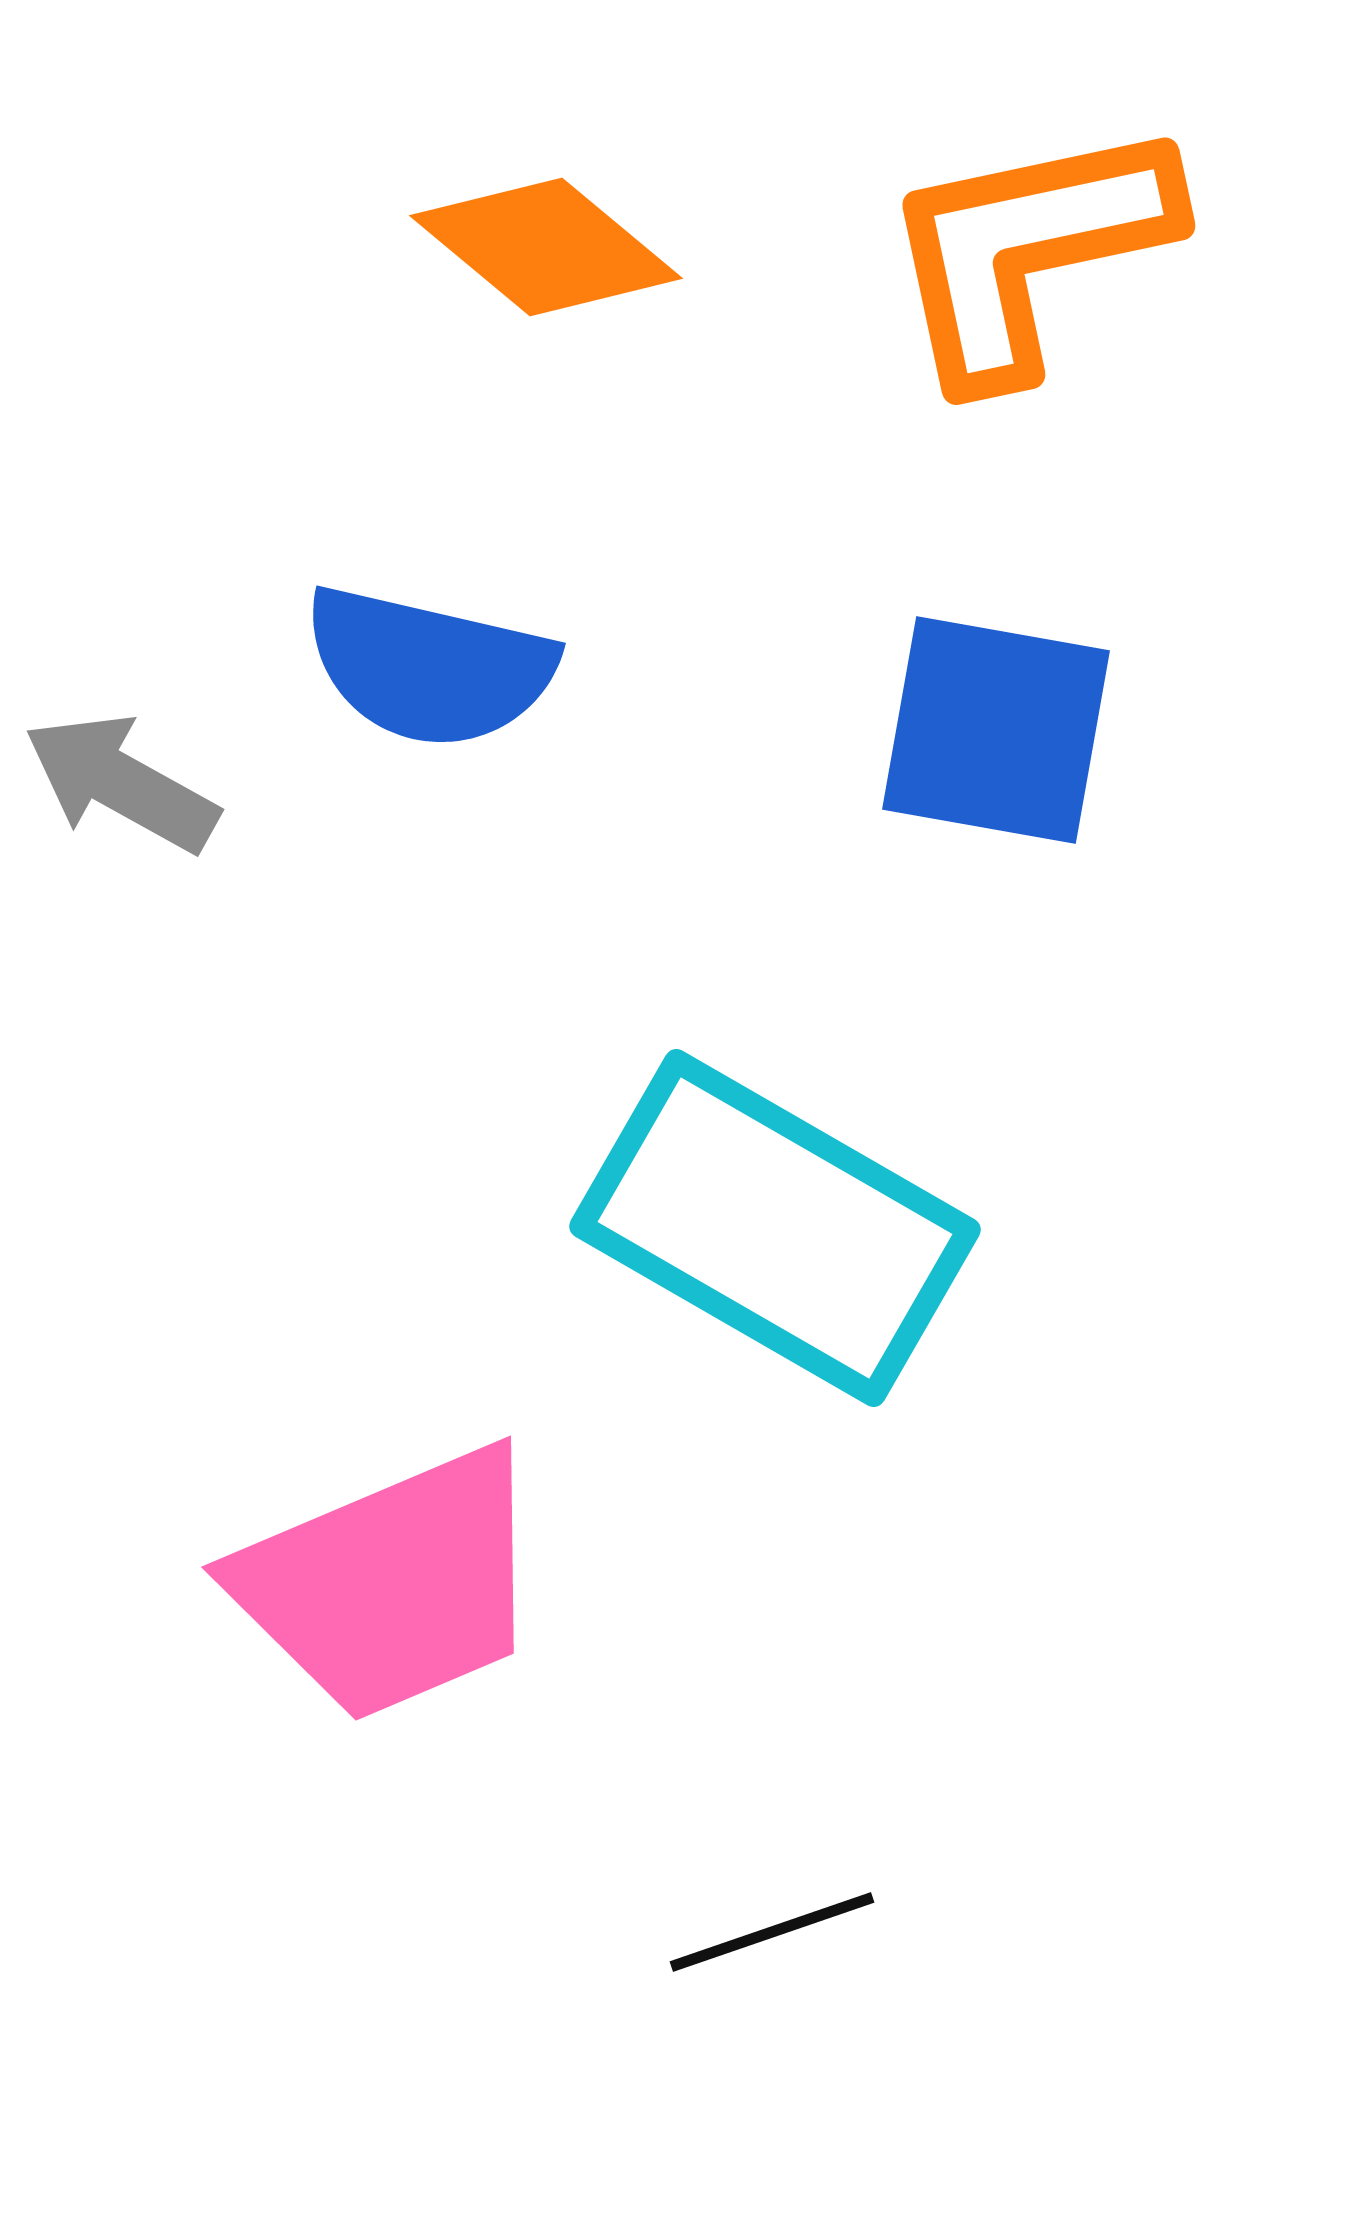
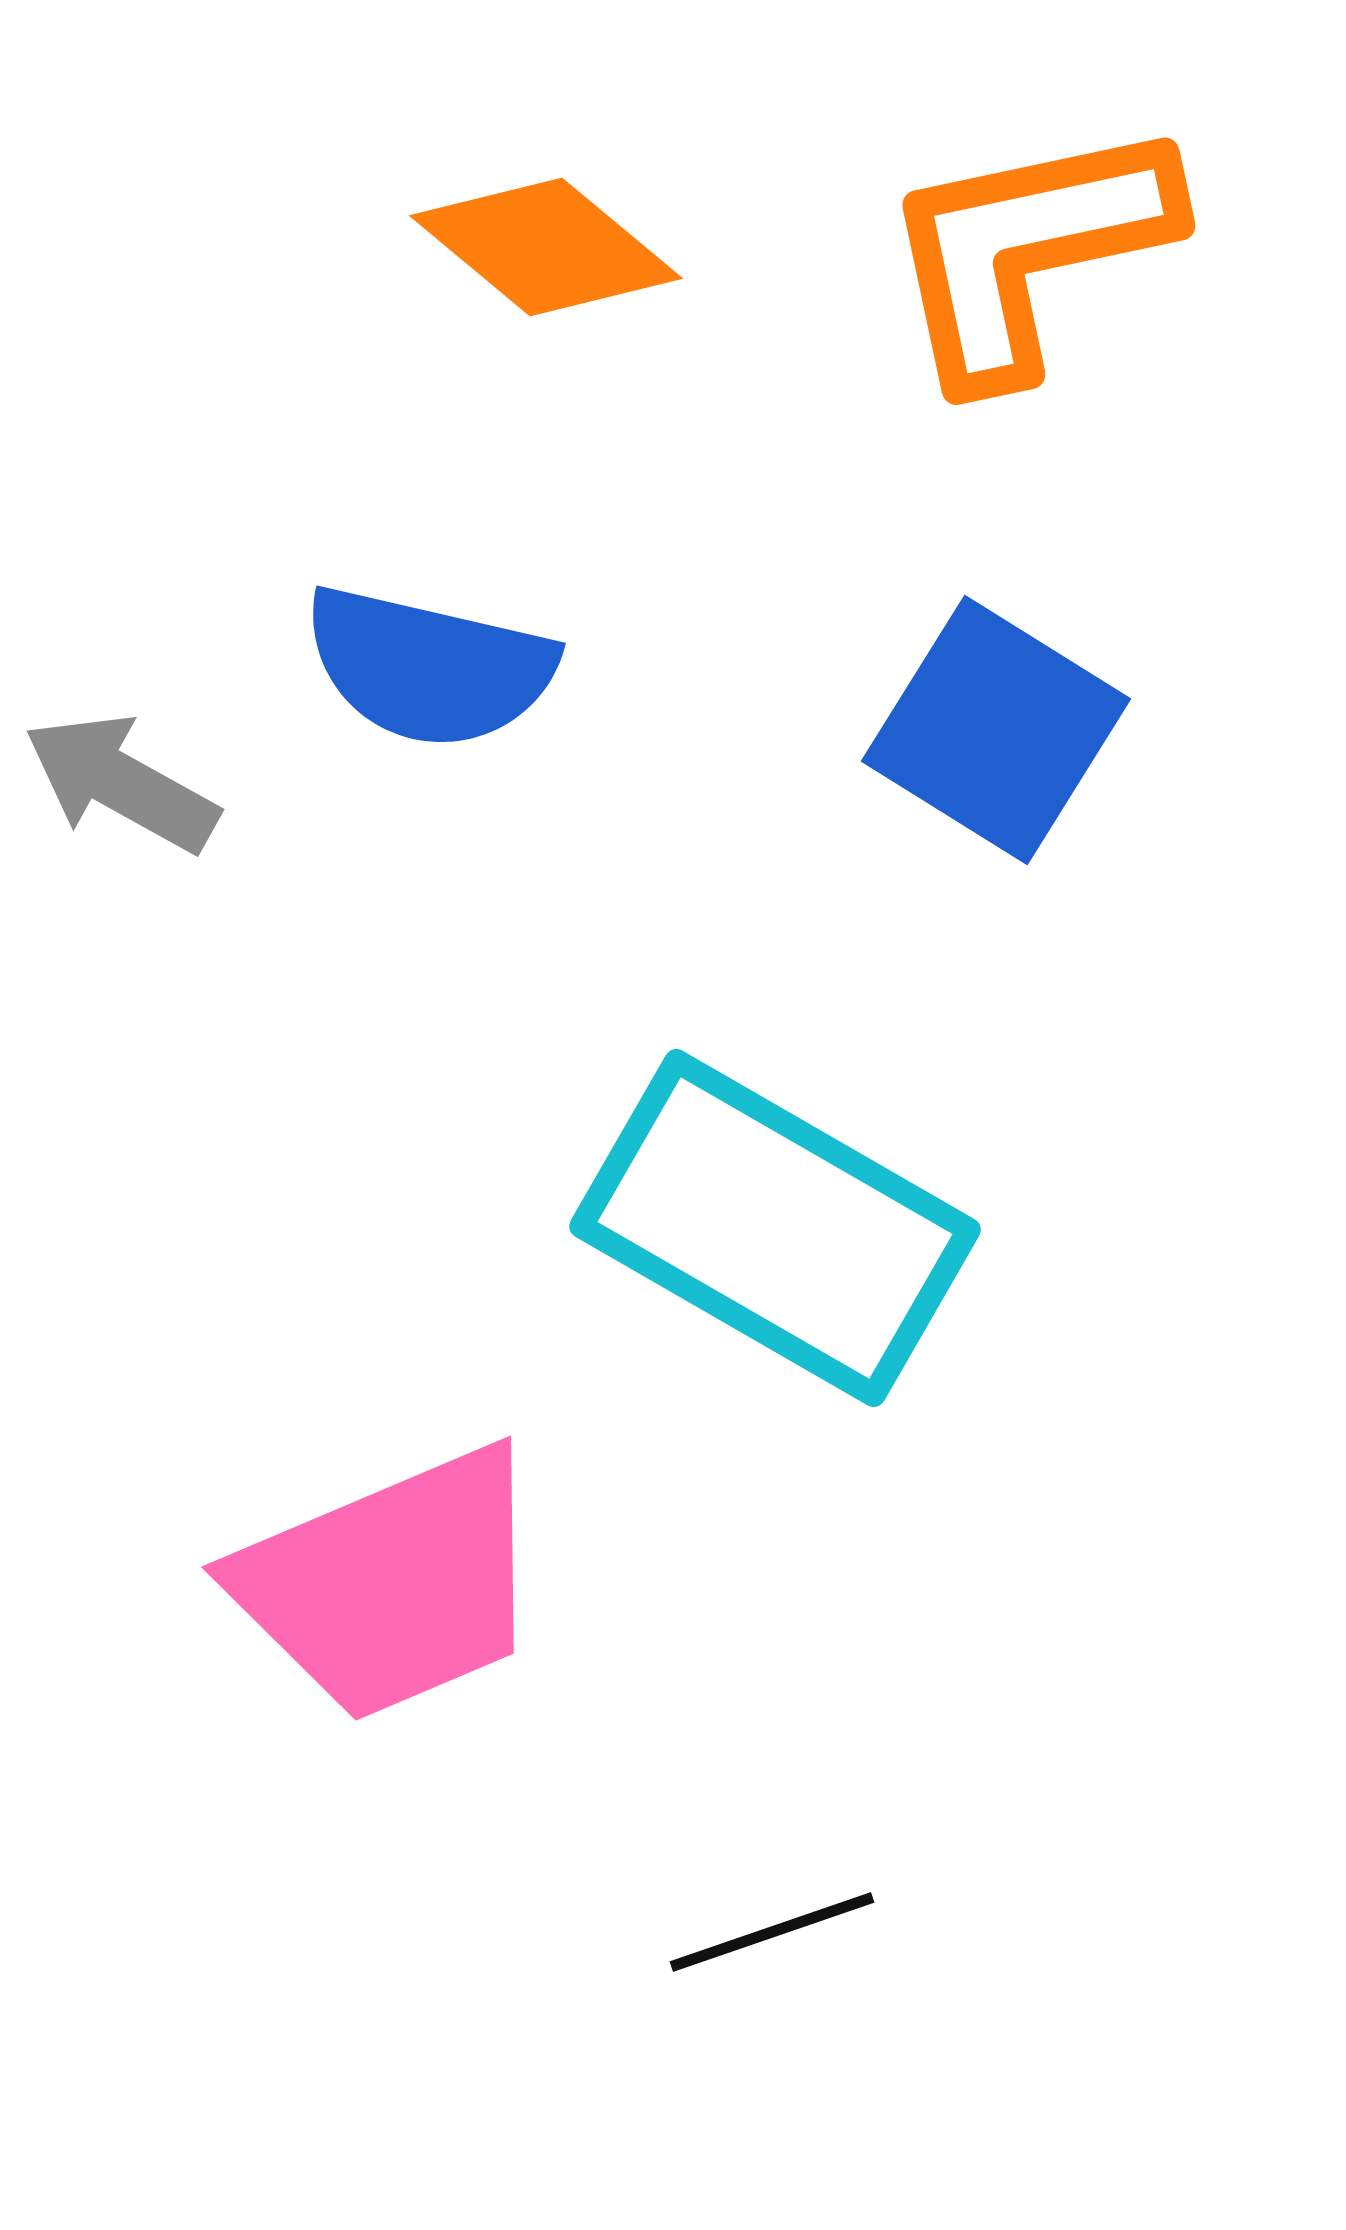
blue square: rotated 22 degrees clockwise
